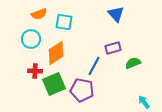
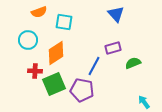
orange semicircle: moved 2 px up
cyan circle: moved 3 px left, 1 px down
